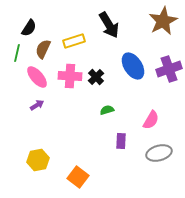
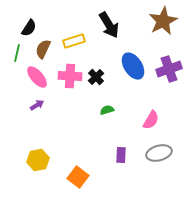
purple rectangle: moved 14 px down
